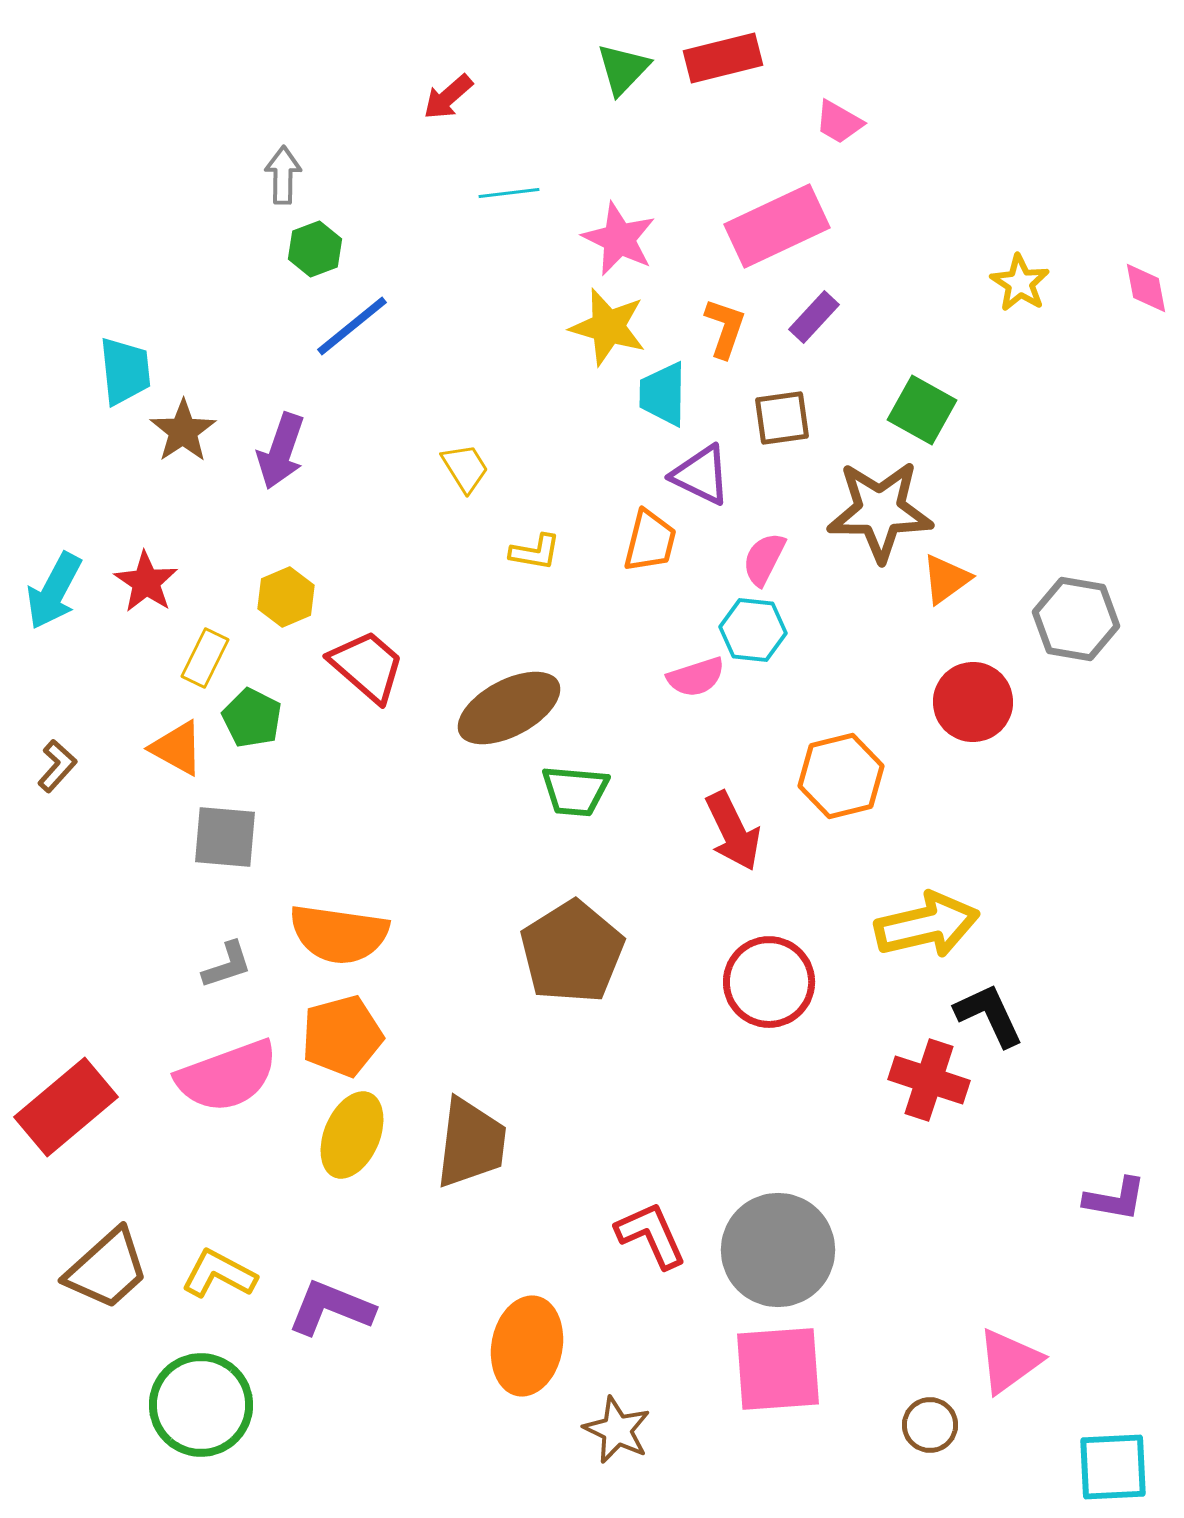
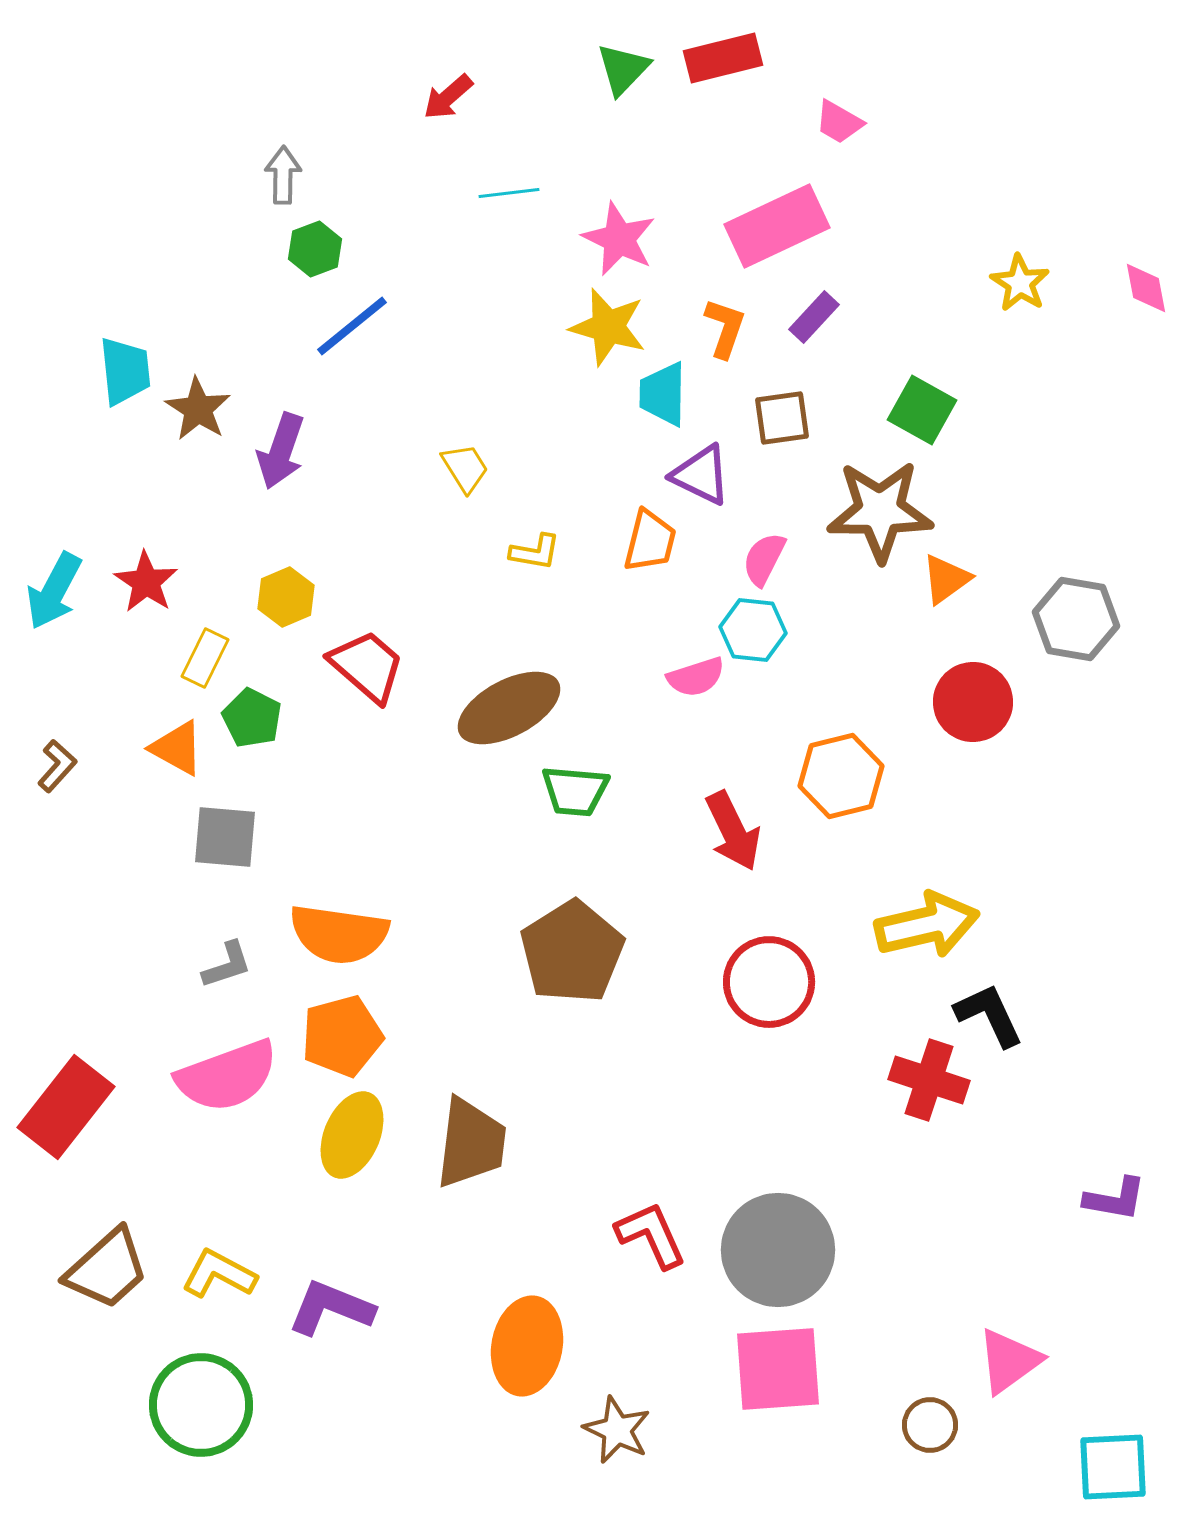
brown star at (183, 431): moved 15 px right, 22 px up; rotated 6 degrees counterclockwise
red rectangle at (66, 1107): rotated 12 degrees counterclockwise
